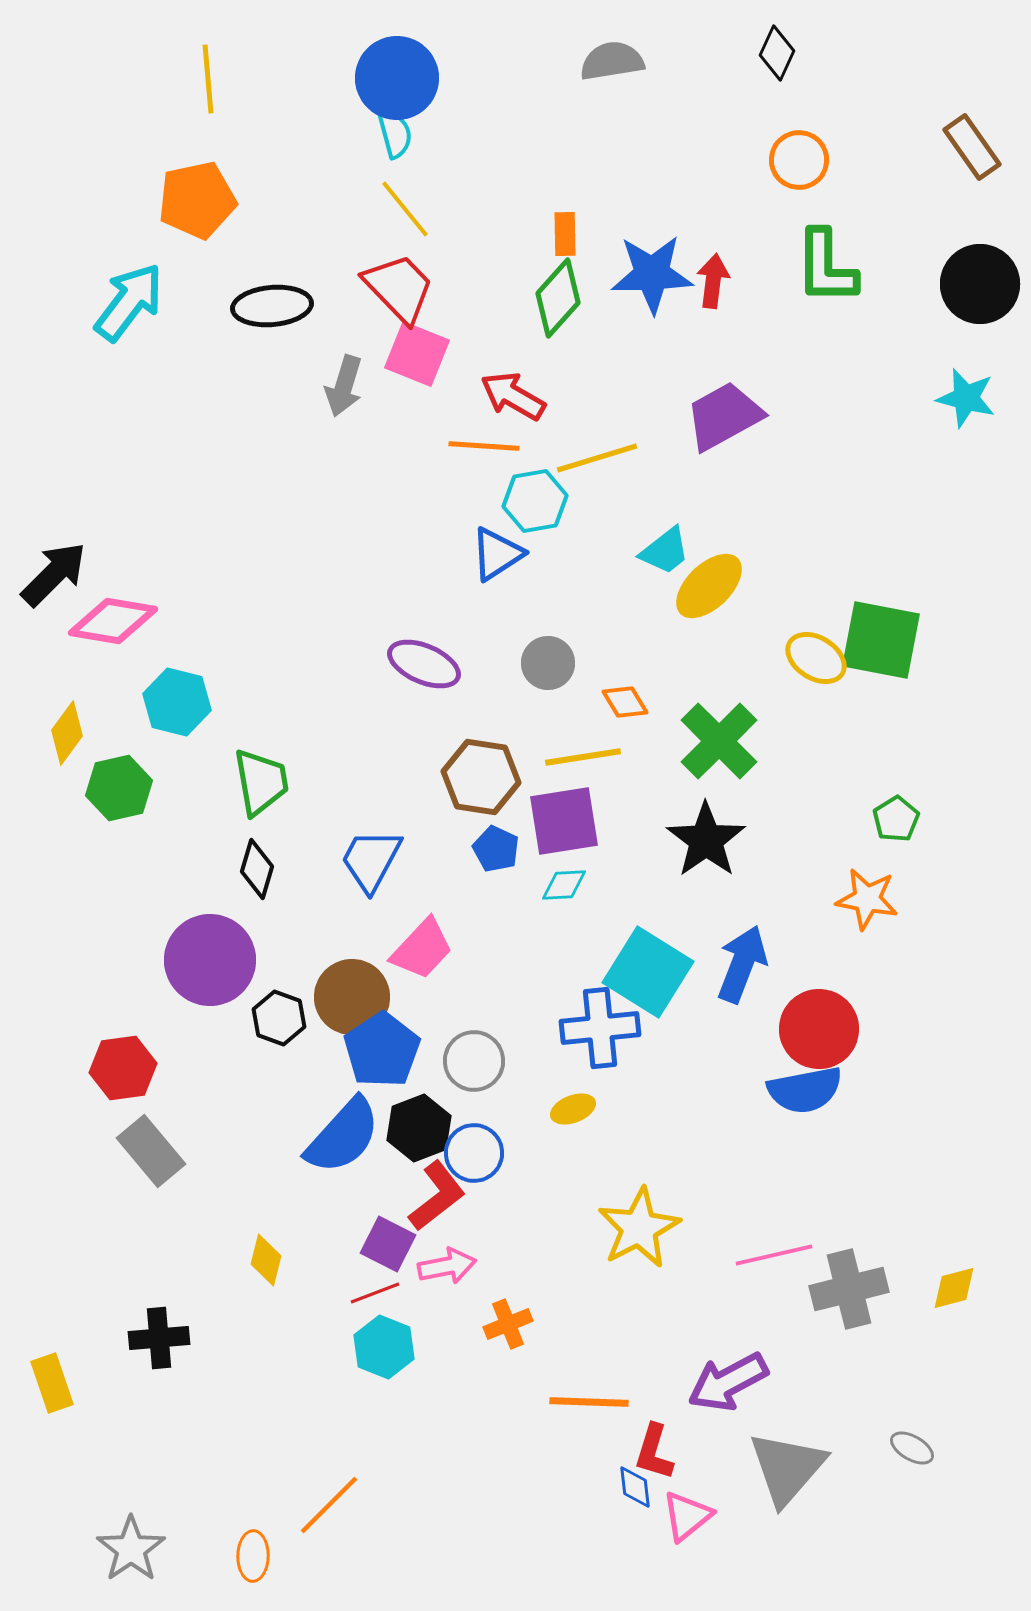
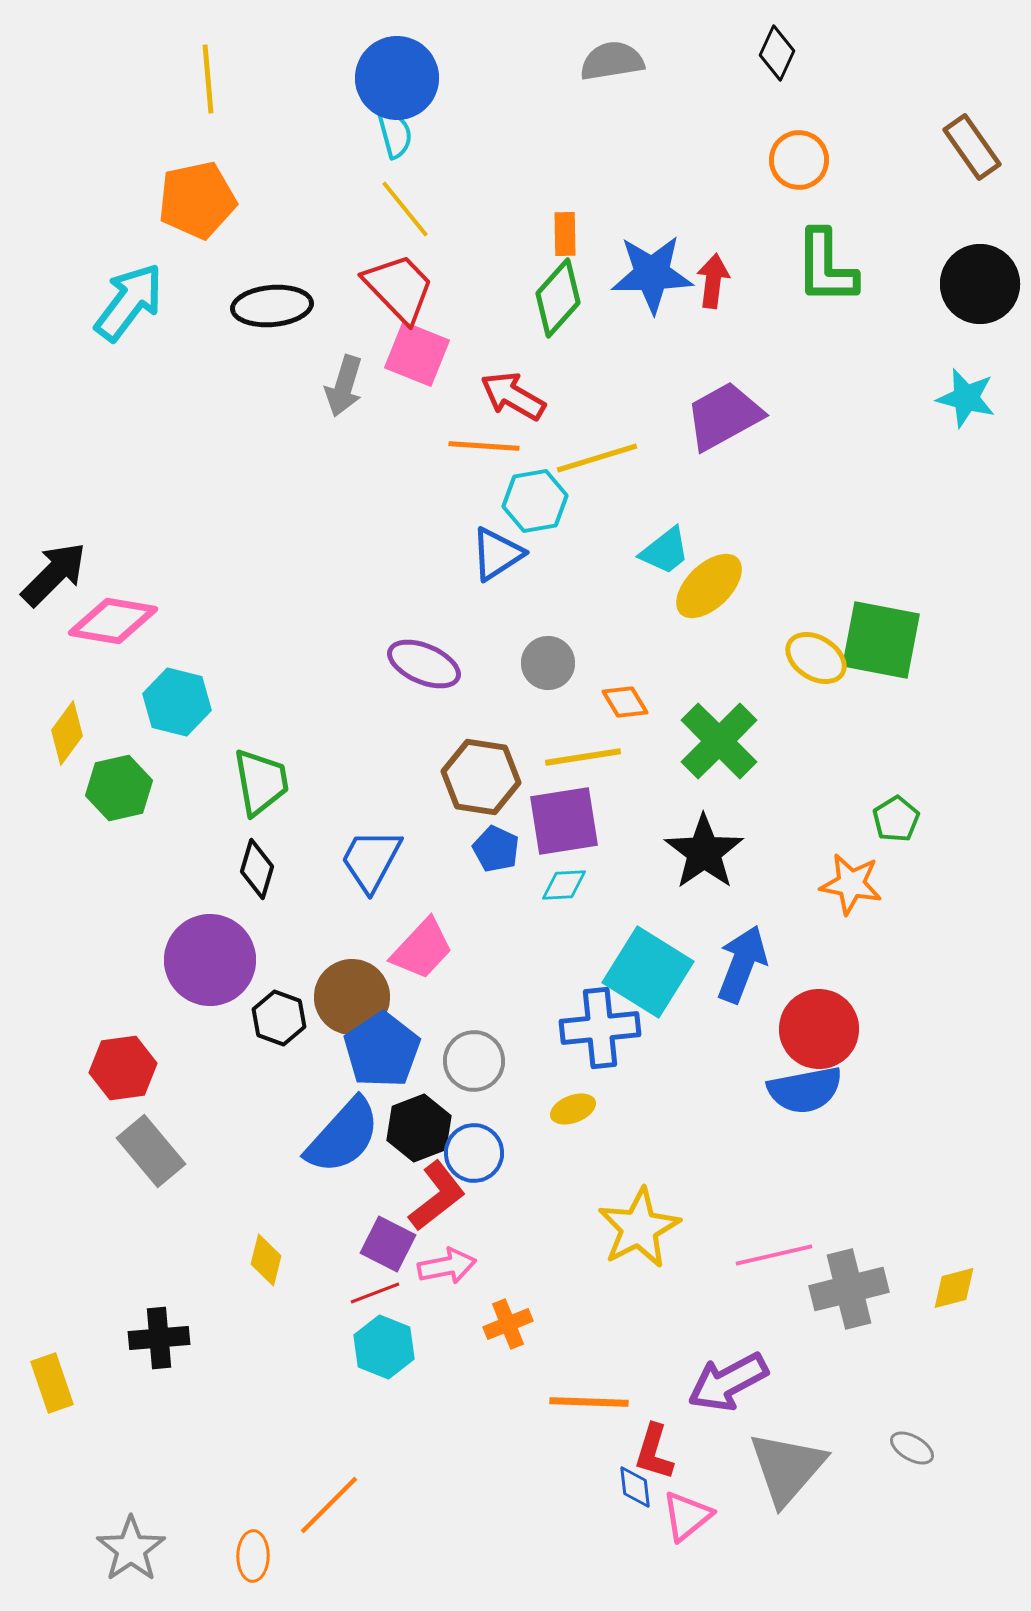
black star at (706, 840): moved 2 px left, 12 px down
orange star at (867, 899): moved 16 px left, 15 px up
